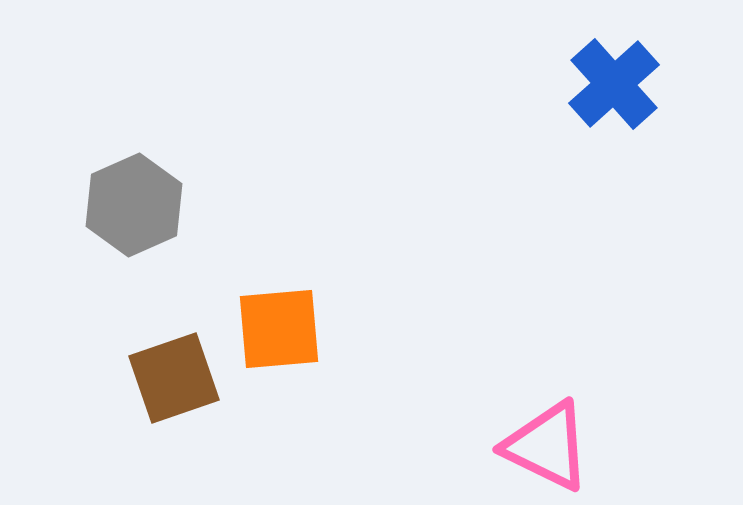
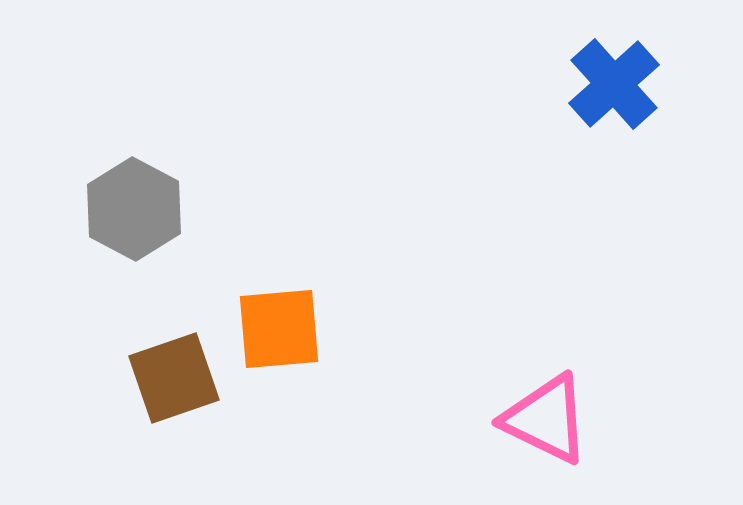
gray hexagon: moved 4 px down; rotated 8 degrees counterclockwise
pink triangle: moved 1 px left, 27 px up
